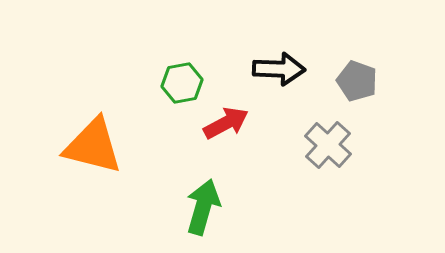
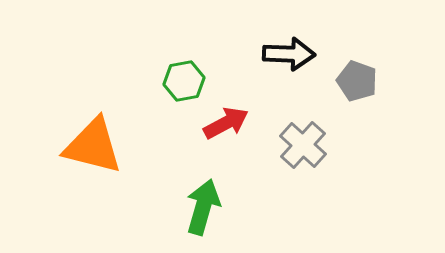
black arrow: moved 10 px right, 15 px up
green hexagon: moved 2 px right, 2 px up
gray cross: moved 25 px left
